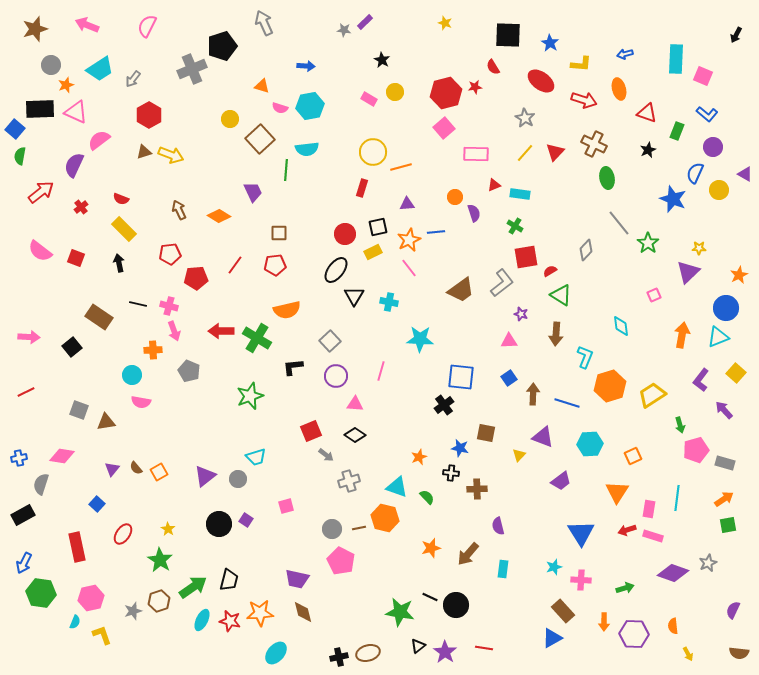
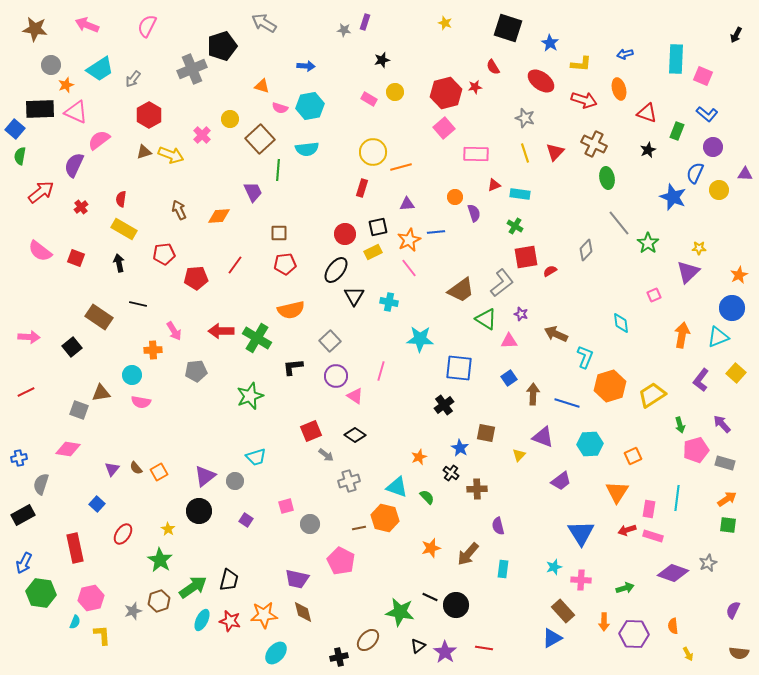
purple rectangle at (365, 22): rotated 28 degrees counterclockwise
gray arrow at (264, 23): rotated 35 degrees counterclockwise
brown star at (35, 29): rotated 25 degrees clockwise
black square at (508, 35): moved 7 px up; rotated 16 degrees clockwise
black star at (382, 60): rotated 28 degrees clockwise
gray star at (525, 118): rotated 12 degrees counterclockwise
yellow line at (525, 153): rotated 60 degrees counterclockwise
green line at (286, 170): moved 8 px left
purple triangle at (745, 174): rotated 28 degrees counterclockwise
red semicircle at (121, 199): rotated 77 degrees clockwise
blue star at (673, 199): moved 2 px up
orange diamond at (219, 216): rotated 35 degrees counterclockwise
yellow rectangle at (124, 229): rotated 15 degrees counterclockwise
red pentagon at (170, 254): moved 6 px left
red pentagon at (275, 265): moved 10 px right, 1 px up
green triangle at (561, 295): moved 75 px left, 24 px down
pink cross at (169, 306): moved 33 px right, 171 px up; rotated 30 degrees clockwise
blue circle at (726, 308): moved 6 px right
orange semicircle at (287, 310): moved 4 px right
cyan diamond at (621, 326): moved 3 px up
pink arrow at (174, 331): rotated 12 degrees counterclockwise
brown arrow at (556, 334): rotated 110 degrees clockwise
gray pentagon at (189, 371): moved 7 px right; rotated 30 degrees counterclockwise
blue square at (461, 377): moved 2 px left, 9 px up
pink triangle at (355, 404): moved 8 px up; rotated 30 degrees clockwise
purple arrow at (724, 410): moved 2 px left, 14 px down
brown triangle at (106, 422): moved 5 px left, 29 px up
blue star at (460, 448): rotated 18 degrees clockwise
pink diamond at (62, 456): moved 6 px right, 7 px up
black cross at (451, 473): rotated 28 degrees clockwise
gray circle at (238, 479): moved 3 px left, 2 px down
orange arrow at (724, 499): moved 3 px right
black circle at (219, 524): moved 20 px left, 13 px up
green square at (728, 525): rotated 18 degrees clockwise
gray circle at (332, 529): moved 22 px left, 5 px up
red rectangle at (77, 547): moved 2 px left, 1 px down
orange star at (260, 613): moved 4 px right, 2 px down
yellow L-shape at (102, 635): rotated 15 degrees clockwise
brown ellipse at (368, 653): moved 13 px up; rotated 30 degrees counterclockwise
